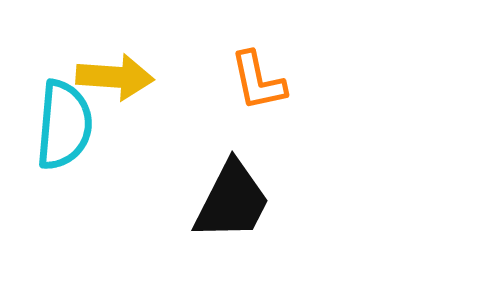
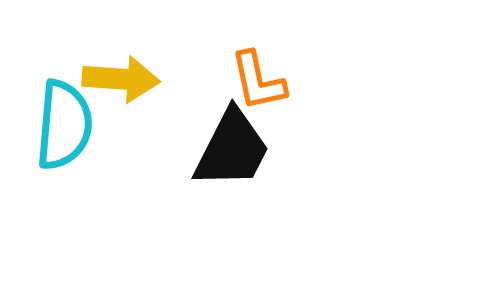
yellow arrow: moved 6 px right, 2 px down
black trapezoid: moved 52 px up
